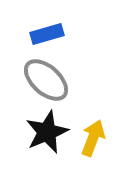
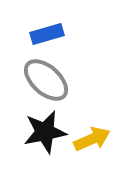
black star: moved 2 px left; rotated 12 degrees clockwise
yellow arrow: moved 1 px left, 1 px down; rotated 45 degrees clockwise
